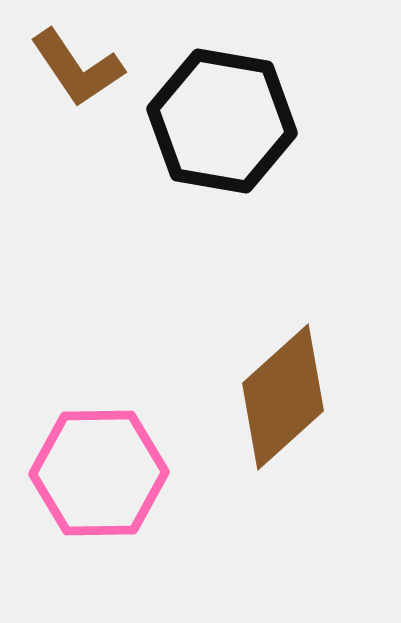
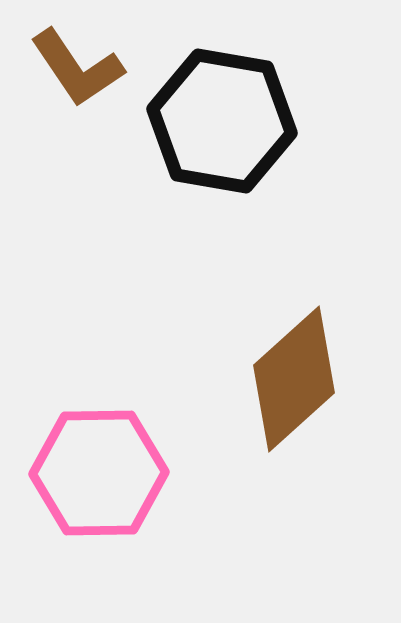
brown diamond: moved 11 px right, 18 px up
